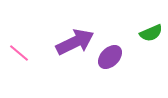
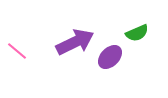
green semicircle: moved 14 px left
pink line: moved 2 px left, 2 px up
